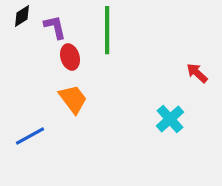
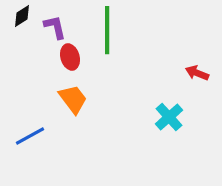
red arrow: rotated 20 degrees counterclockwise
cyan cross: moved 1 px left, 2 px up
